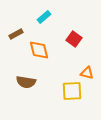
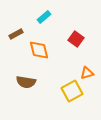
red square: moved 2 px right
orange triangle: rotated 32 degrees counterclockwise
yellow square: rotated 25 degrees counterclockwise
